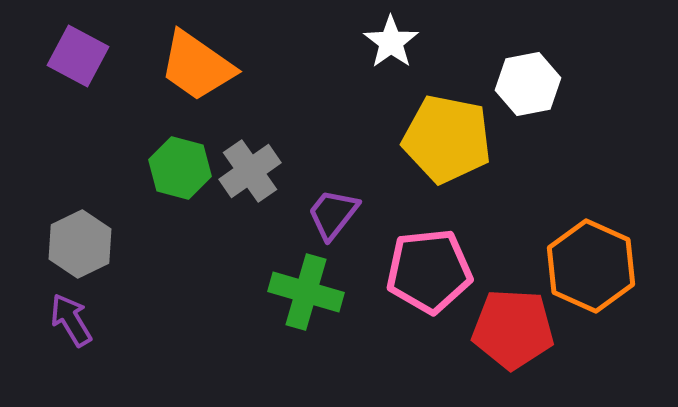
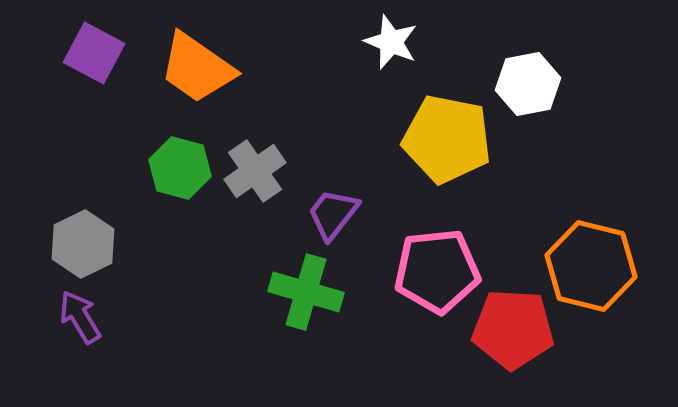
white star: rotated 14 degrees counterclockwise
purple square: moved 16 px right, 3 px up
orange trapezoid: moved 2 px down
gray cross: moved 5 px right
gray hexagon: moved 3 px right
orange hexagon: rotated 10 degrees counterclockwise
pink pentagon: moved 8 px right
purple arrow: moved 9 px right, 3 px up
